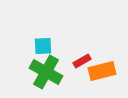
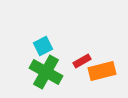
cyan square: rotated 24 degrees counterclockwise
